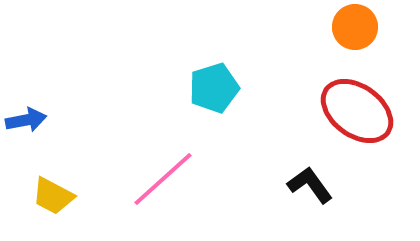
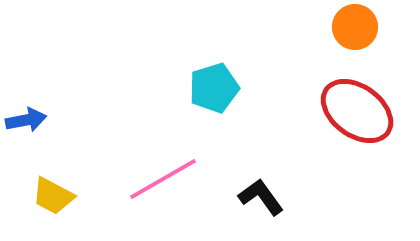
pink line: rotated 12 degrees clockwise
black L-shape: moved 49 px left, 12 px down
